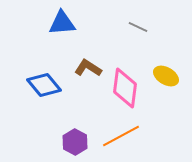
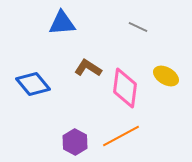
blue diamond: moved 11 px left, 1 px up
